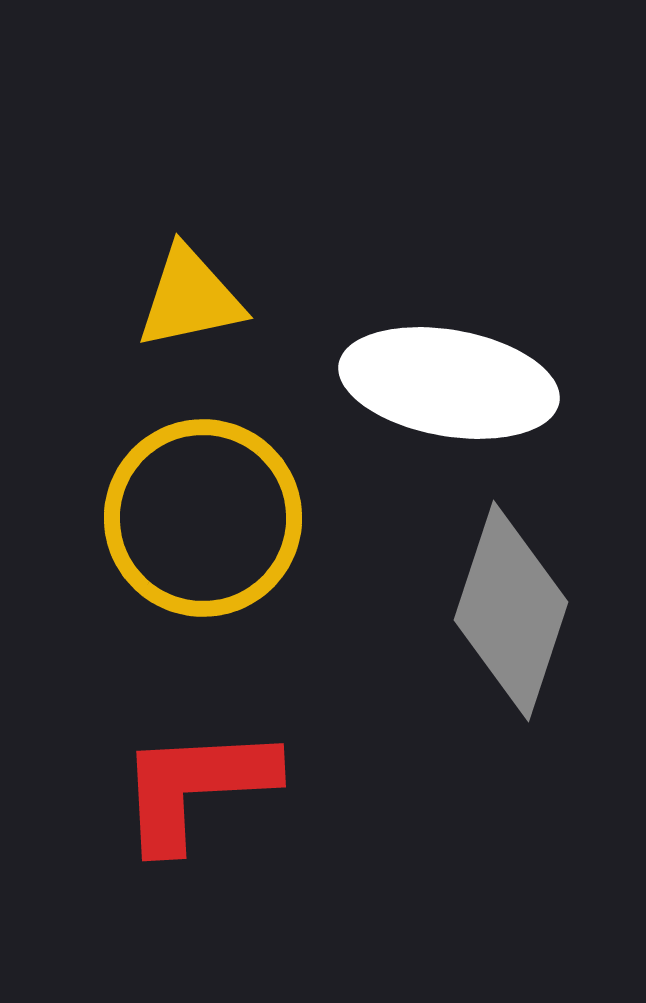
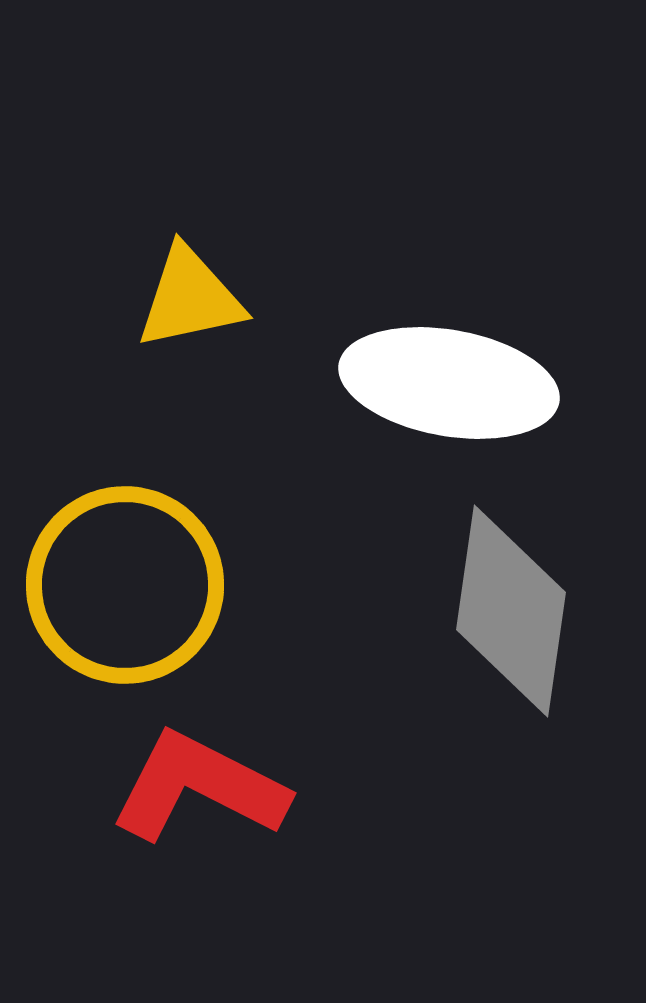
yellow circle: moved 78 px left, 67 px down
gray diamond: rotated 10 degrees counterclockwise
red L-shape: moved 3 px right; rotated 30 degrees clockwise
